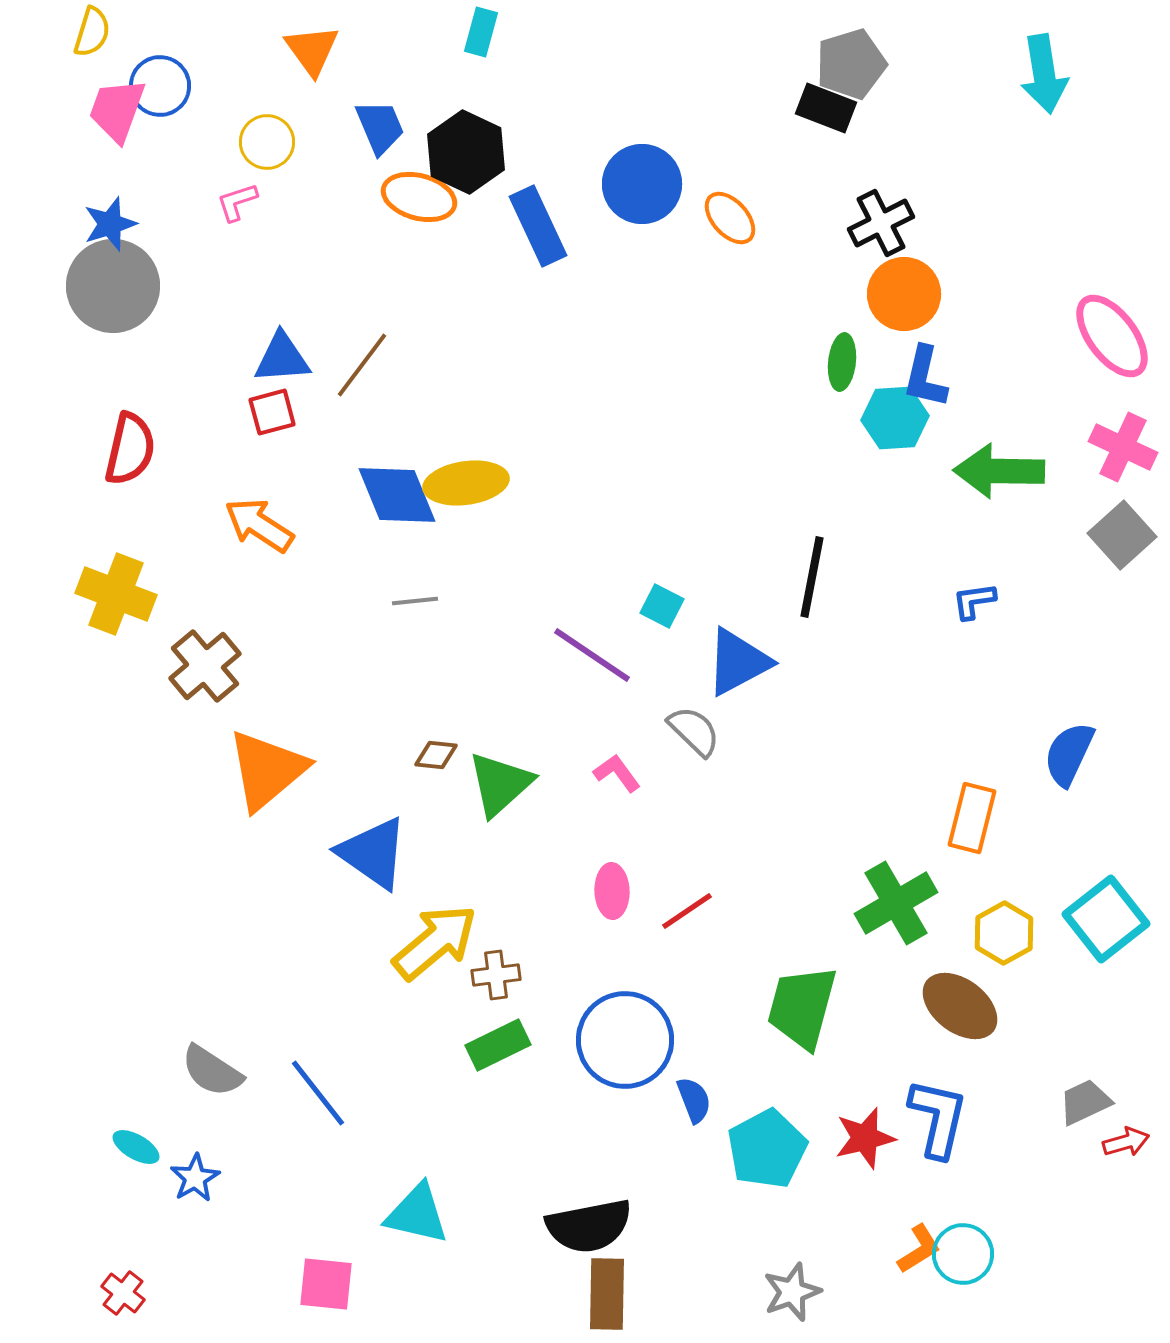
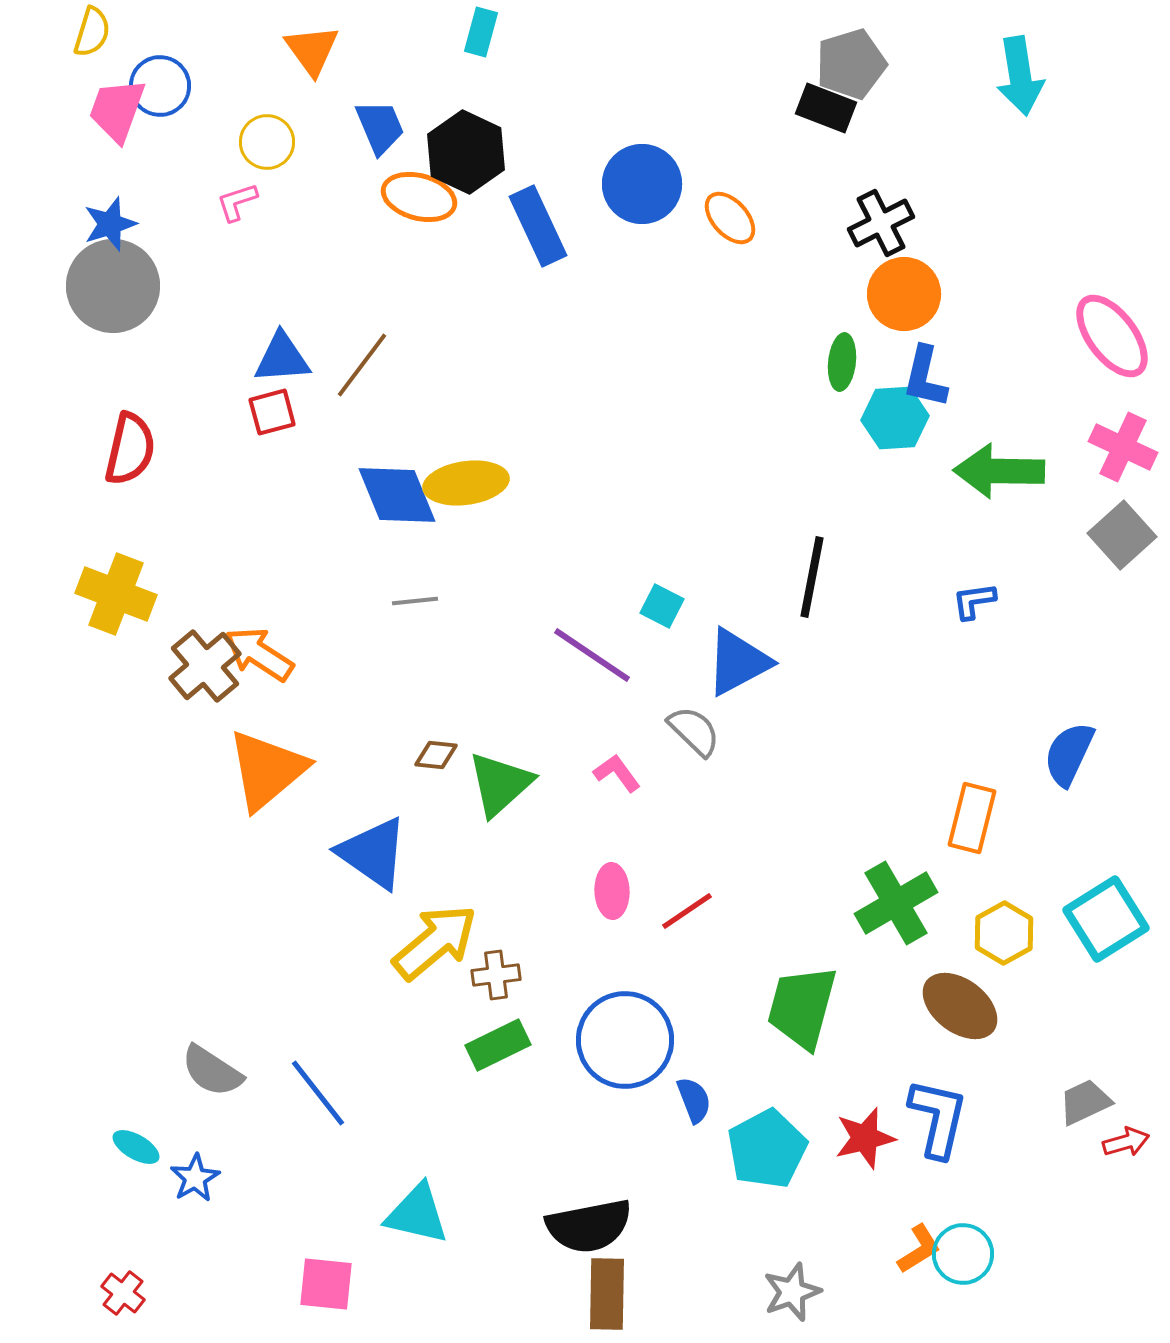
cyan arrow at (1044, 74): moved 24 px left, 2 px down
orange arrow at (259, 525): moved 129 px down
cyan square at (1106, 919): rotated 6 degrees clockwise
